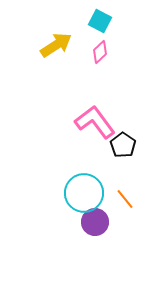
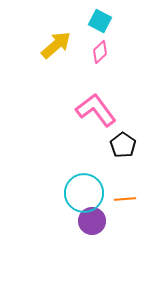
yellow arrow: rotated 8 degrees counterclockwise
pink L-shape: moved 1 px right, 12 px up
orange line: rotated 55 degrees counterclockwise
purple circle: moved 3 px left, 1 px up
